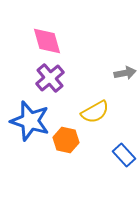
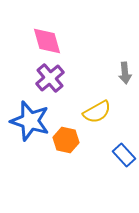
gray arrow: rotated 95 degrees clockwise
yellow semicircle: moved 2 px right
